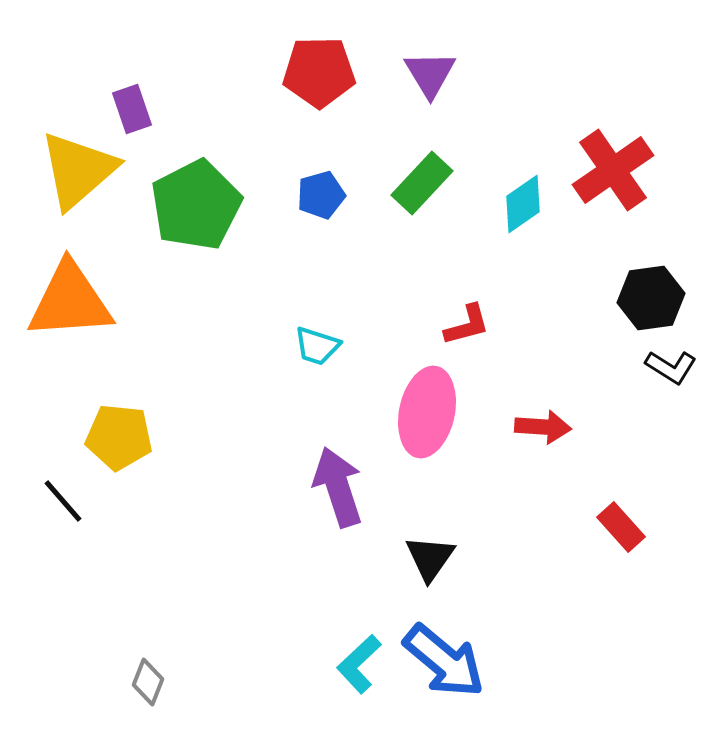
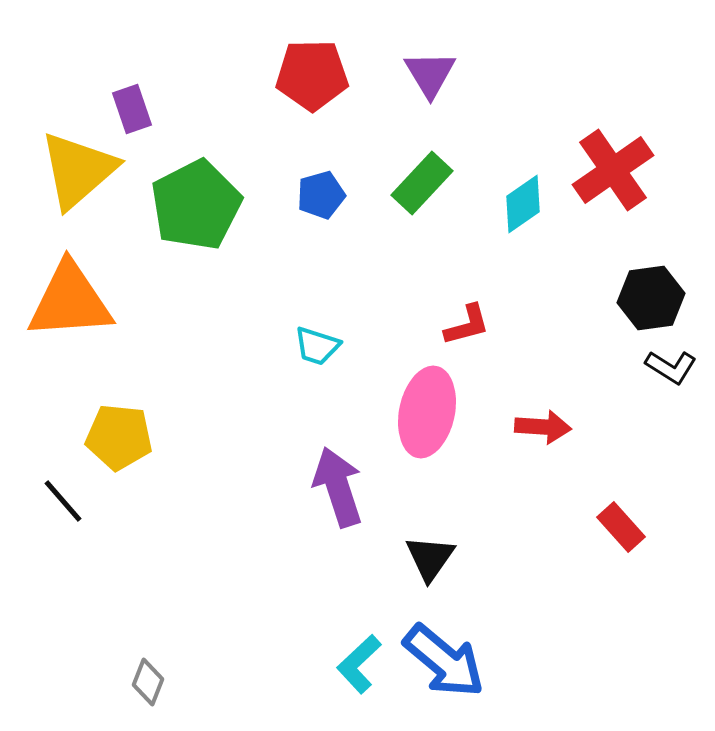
red pentagon: moved 7 px left, 3 px down
